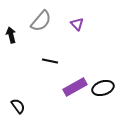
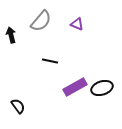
purple triangle: rotated 24 degrees counterclockwise
black ellipse: moved 1 px left
